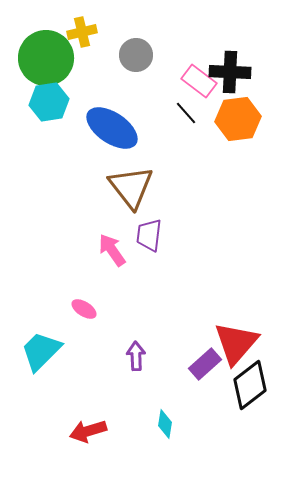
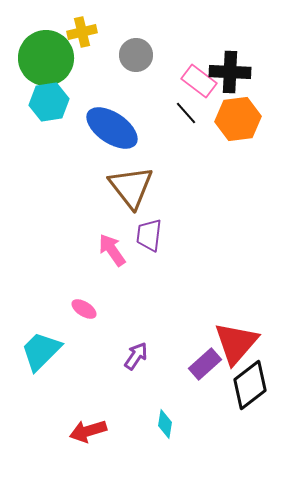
purple arrow: rotated 36 degrees clockwise
